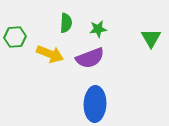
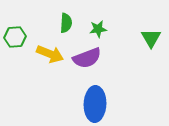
purple semicircle: moved 3 px left
